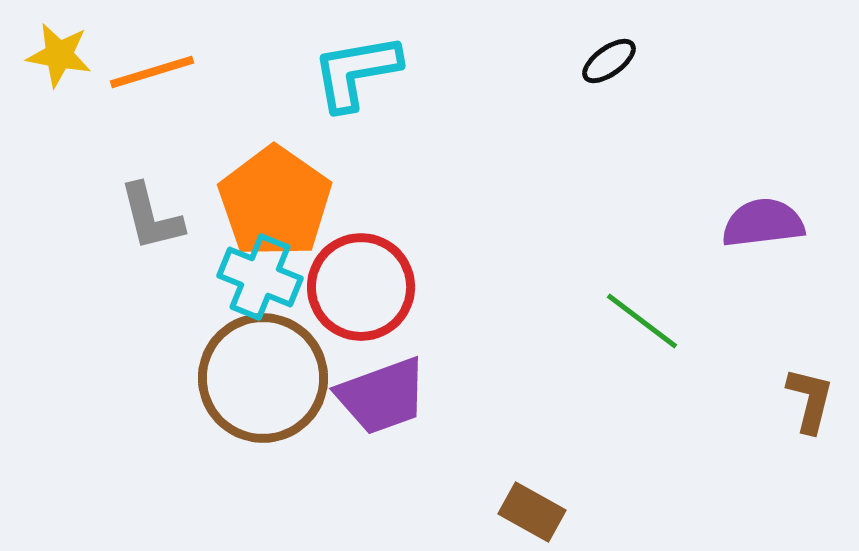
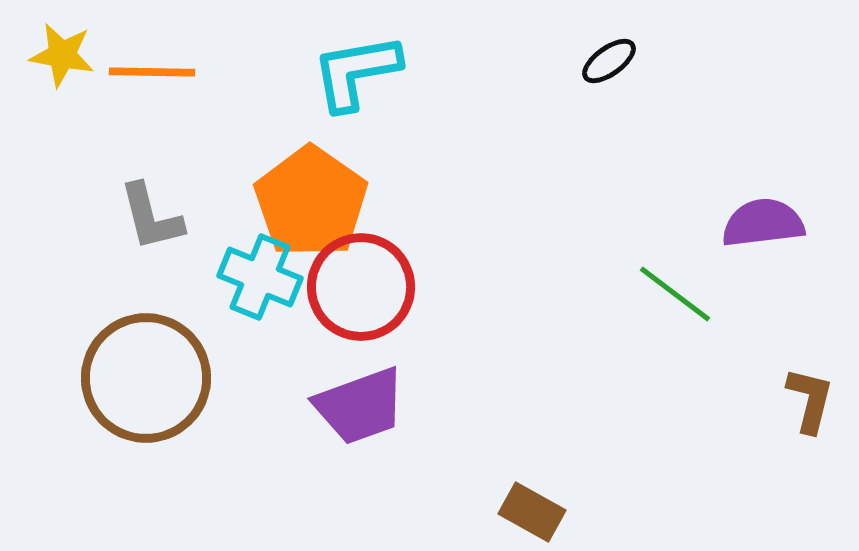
yellow star: moved 3 px right
orange line: rotated 18 degrees clockwise
orange pentagon: moved 36 px right
green line: moved 33 px right, 27 px up
brown circle: moved 117 px left
purple trapezoid: moved 22 px left, 10 px down
